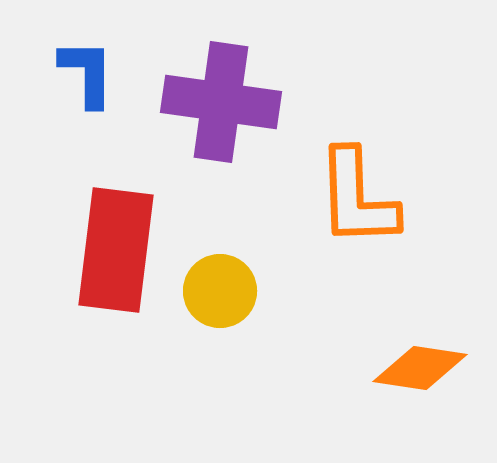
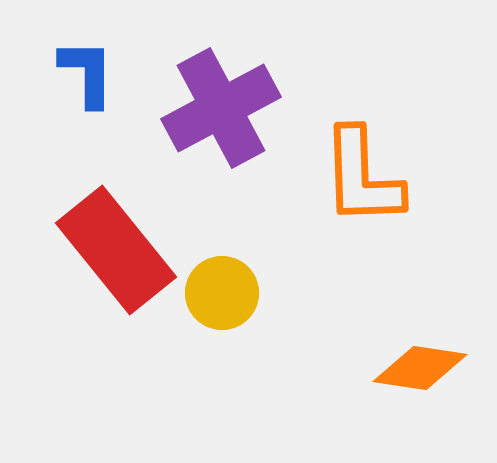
purple cross: moved 6 px down; rotated 36 degrees counterclockwise
orange L-shape: moved 5 px right, 21 px up
red rectangle: rotated 46 degrees counterclockwise
yellow circle: moved 2 px right, 2 px down
